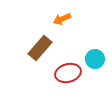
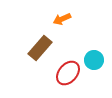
cyan circle: moved 1 px left, 1 px down
red ellipse: rotated 35 degrees counterclockwise
